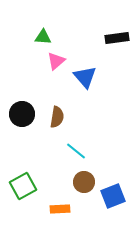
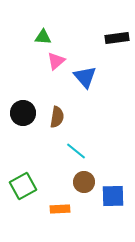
black circle: moved 1 px right, 1 px up
blue square: rotated 20 degrees clockwise
